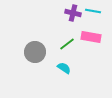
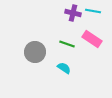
pink rectangle: moved 1 px right, 2 px down; rotated 24 degrees clockwise
green line: rotated 56 degrees clockwise
